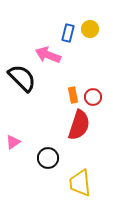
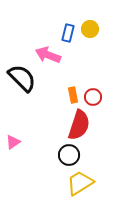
black circle: moved 21 px right, 3 px up
yellow trapezoid: rotated 64 degrees clockwise
